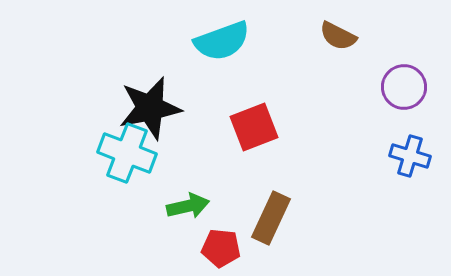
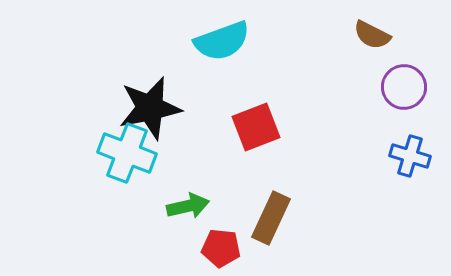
brown semicircle: moved 34 px right, 1 px up
red square: moved 2 px right
